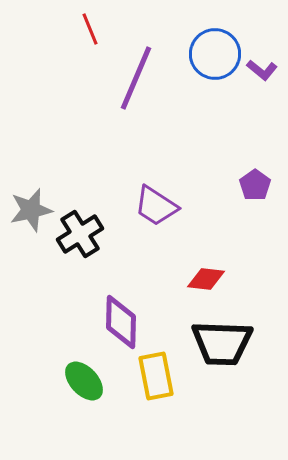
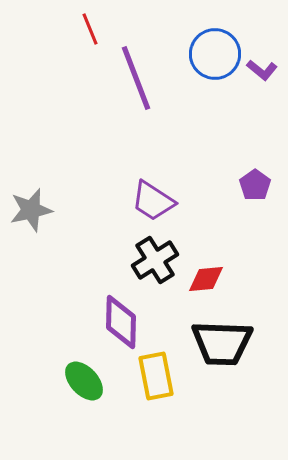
purple line: rotated 44 degrees counterclockwise
purple trapezoid: moved 3 px left, 5 px up
black cross: moved 75 px right, 26 px down
red diamond: rotated 12 degrees counterclockwise
